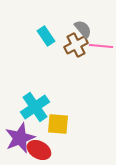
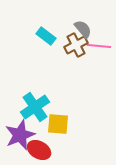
cyan rectangle: rotated 18 degrees counterclockwise
pink line: moved 2 px left
purple star: moved 3 px up
